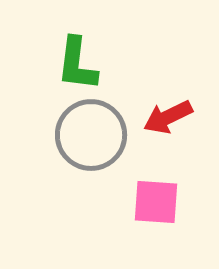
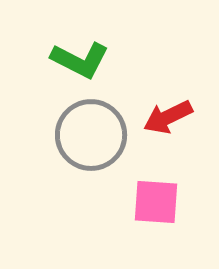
green L-shape: moved 3 px right, 4 px up; rotated 70 degrees counterclockwise
